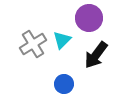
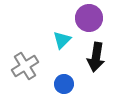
gray cross: moved 8 px left, 22 px down
black arrow: moved 2 px down; rotated 28 degrees counterclockwise
